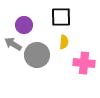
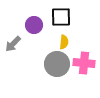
purple circle: moved 10 px right
gray arrow: rotated 78 degrees counterclockwise
gray circle: moved 20 px right, 9 px down
